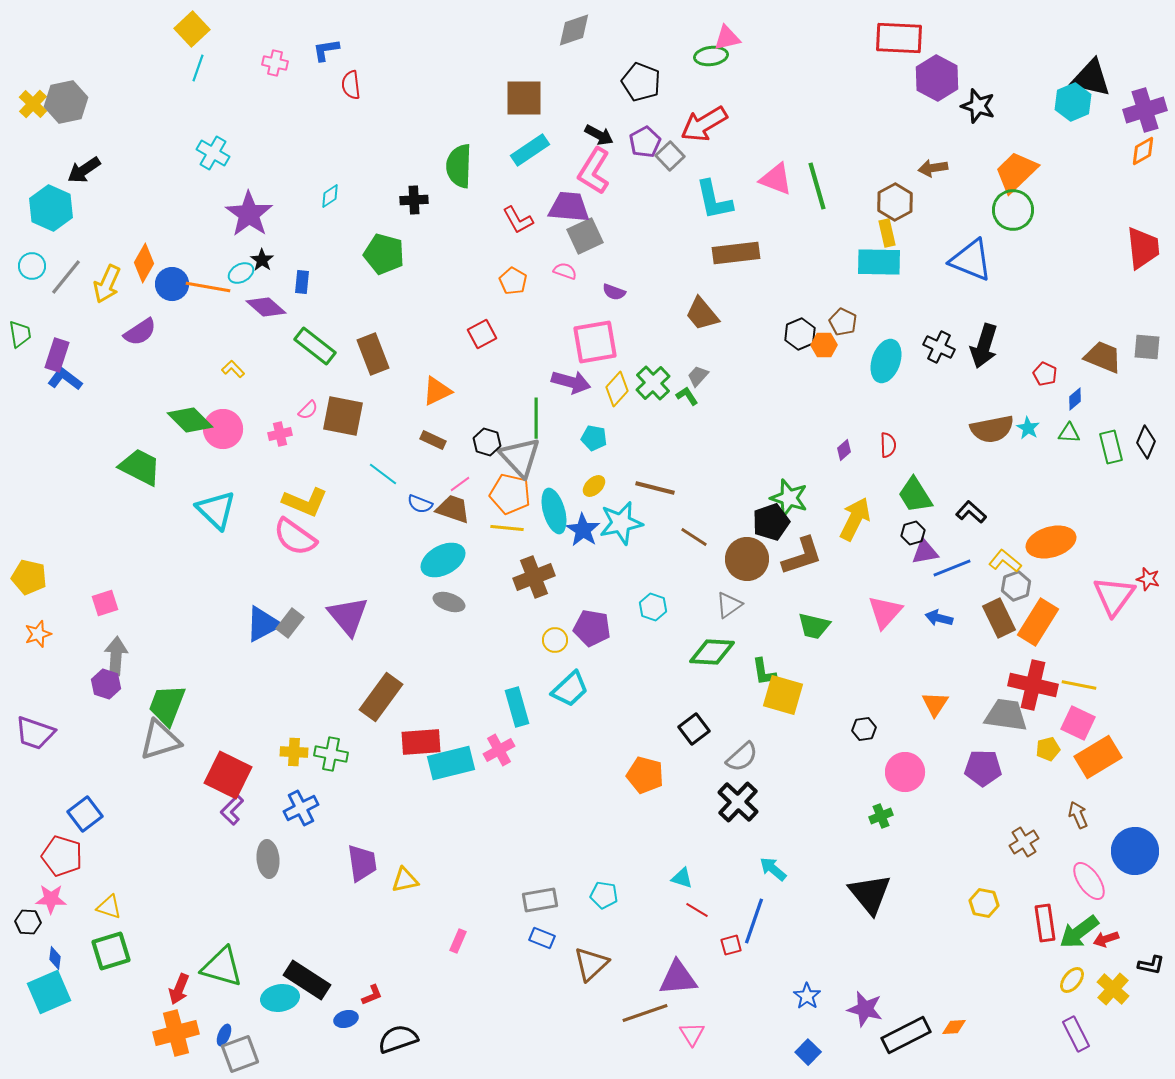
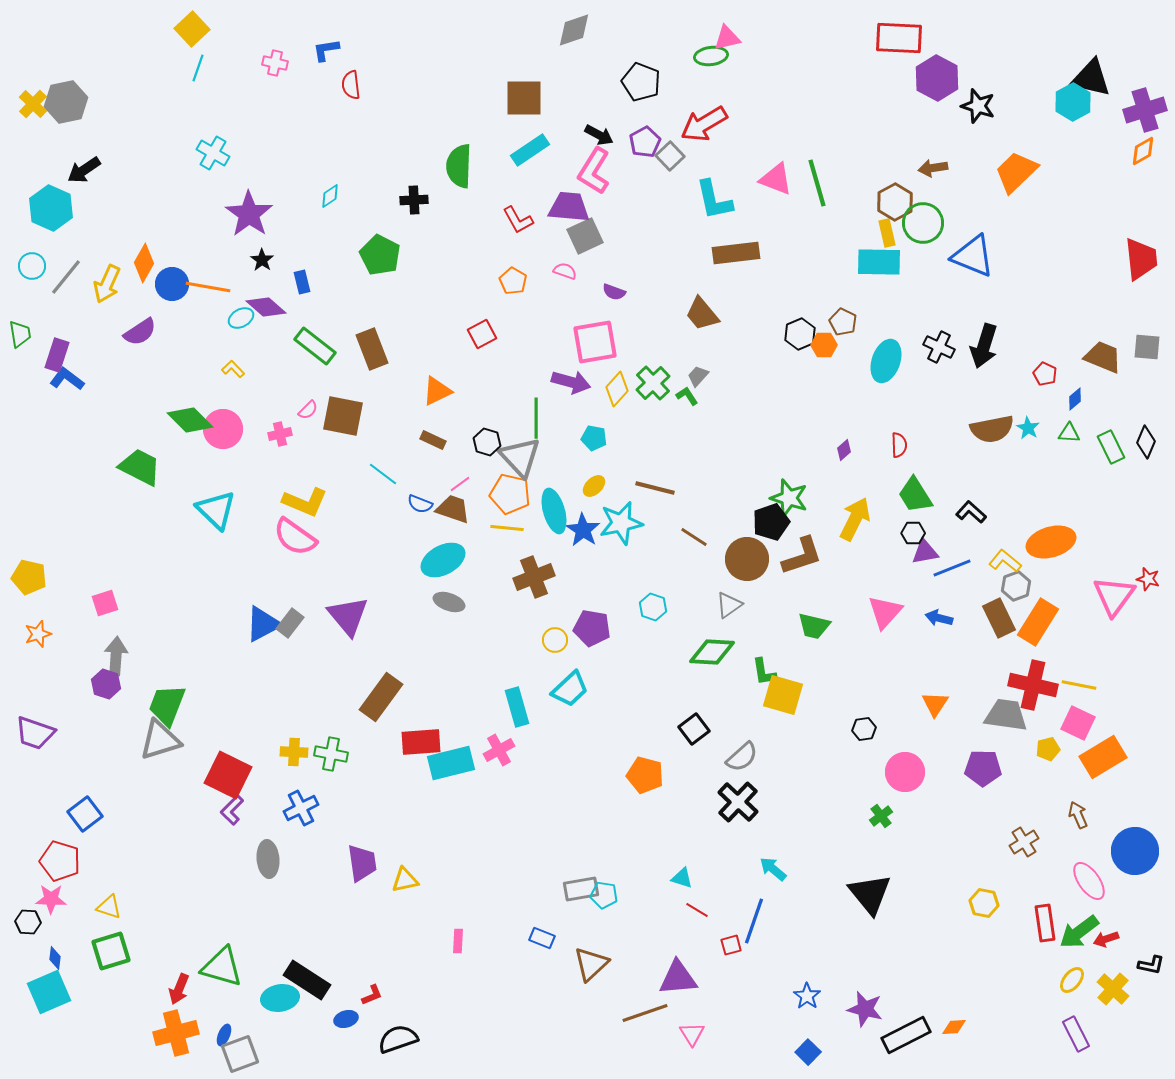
cyan hexagon at (1073, 102): rotated 6 degrees counterclockwise
green line at (817, 186): moved 3 px up
green circle at (1013, 210): moved 90 px left, 13 px down
red trapezoid at (1143, 248): moved 2 px left, 11 px down
green pentagon at (384, 254): moved 4 px left, 1 px down; rotated 12 degrees clockwise
blue triangle at (971, 260): moved 2 px right, 4 px up
cyan ellipse at (241, 273): moved 45 px down
blue rectangle at (302, 282): rotated 20 degrees counterclockwise
brown rectangle at (373, 354): moved 1 px left, 5 px up
blue L-shape at (65, 379): moved 2 px right
red semicircle at (888, 445): moved 11 px right
green rectangle at (1111, 447): rotated 12 degrees counterclockwise
black hexagon at (913, 533): rotated 15 degrees clockwise
orange rectangle at (1098, 757): moved 5 px right
green cross at (881, 816): rotated 15 degrees counterclockwise
red pentagon at (62, 856): moved 2 px left, 5 px down
gray rectangle at (540, 900): moved 41 px right, 11 px up
pink rectangle at (458, 941): rotated 20 degrees counterclockwise
